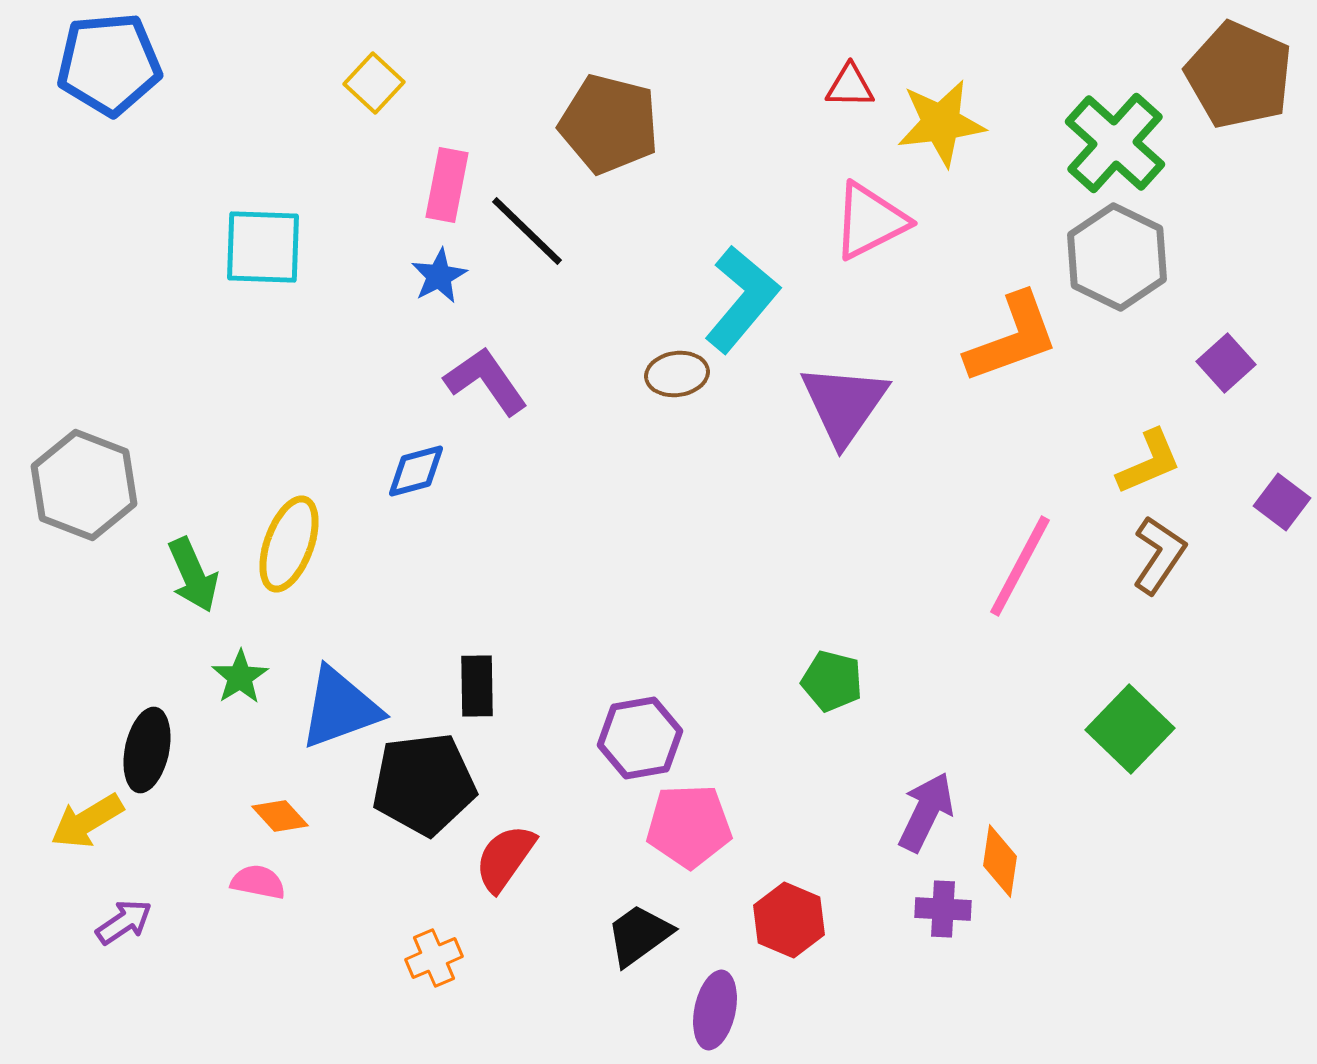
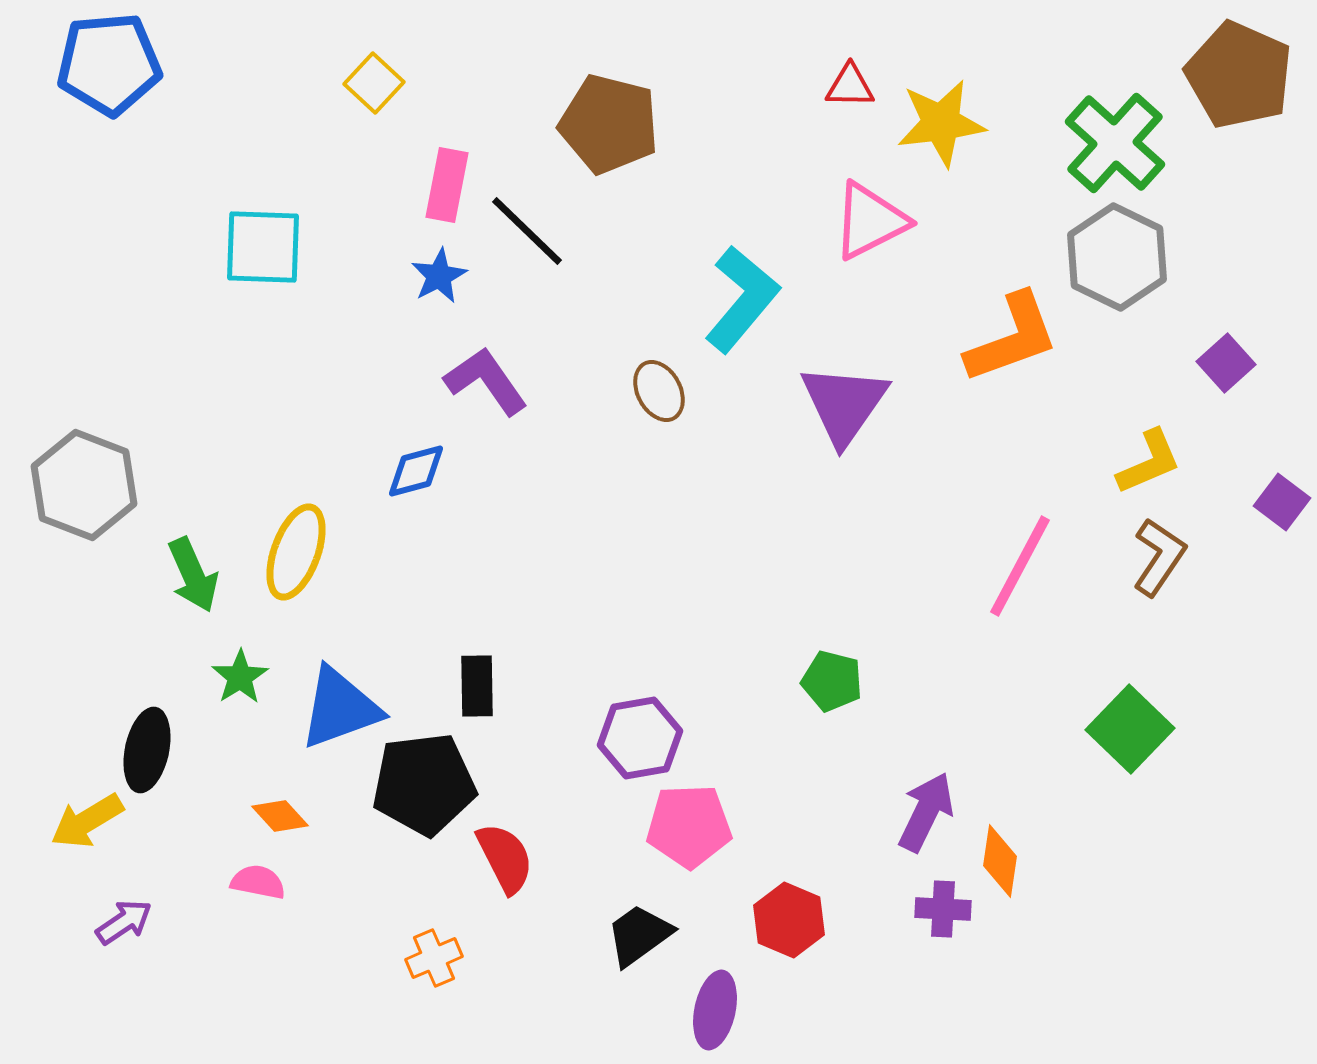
brown ellipse at (677, 374): moved 18 px left, 17 px down; rotated 70 degrees clockwise
yellow ellipse at (289, 544): moved 7 px right, 8 px down
brown L-shape at (1159, 555): moved 2 px down
red semicircle at (505, 858): rotated 118 degrees clockwise
